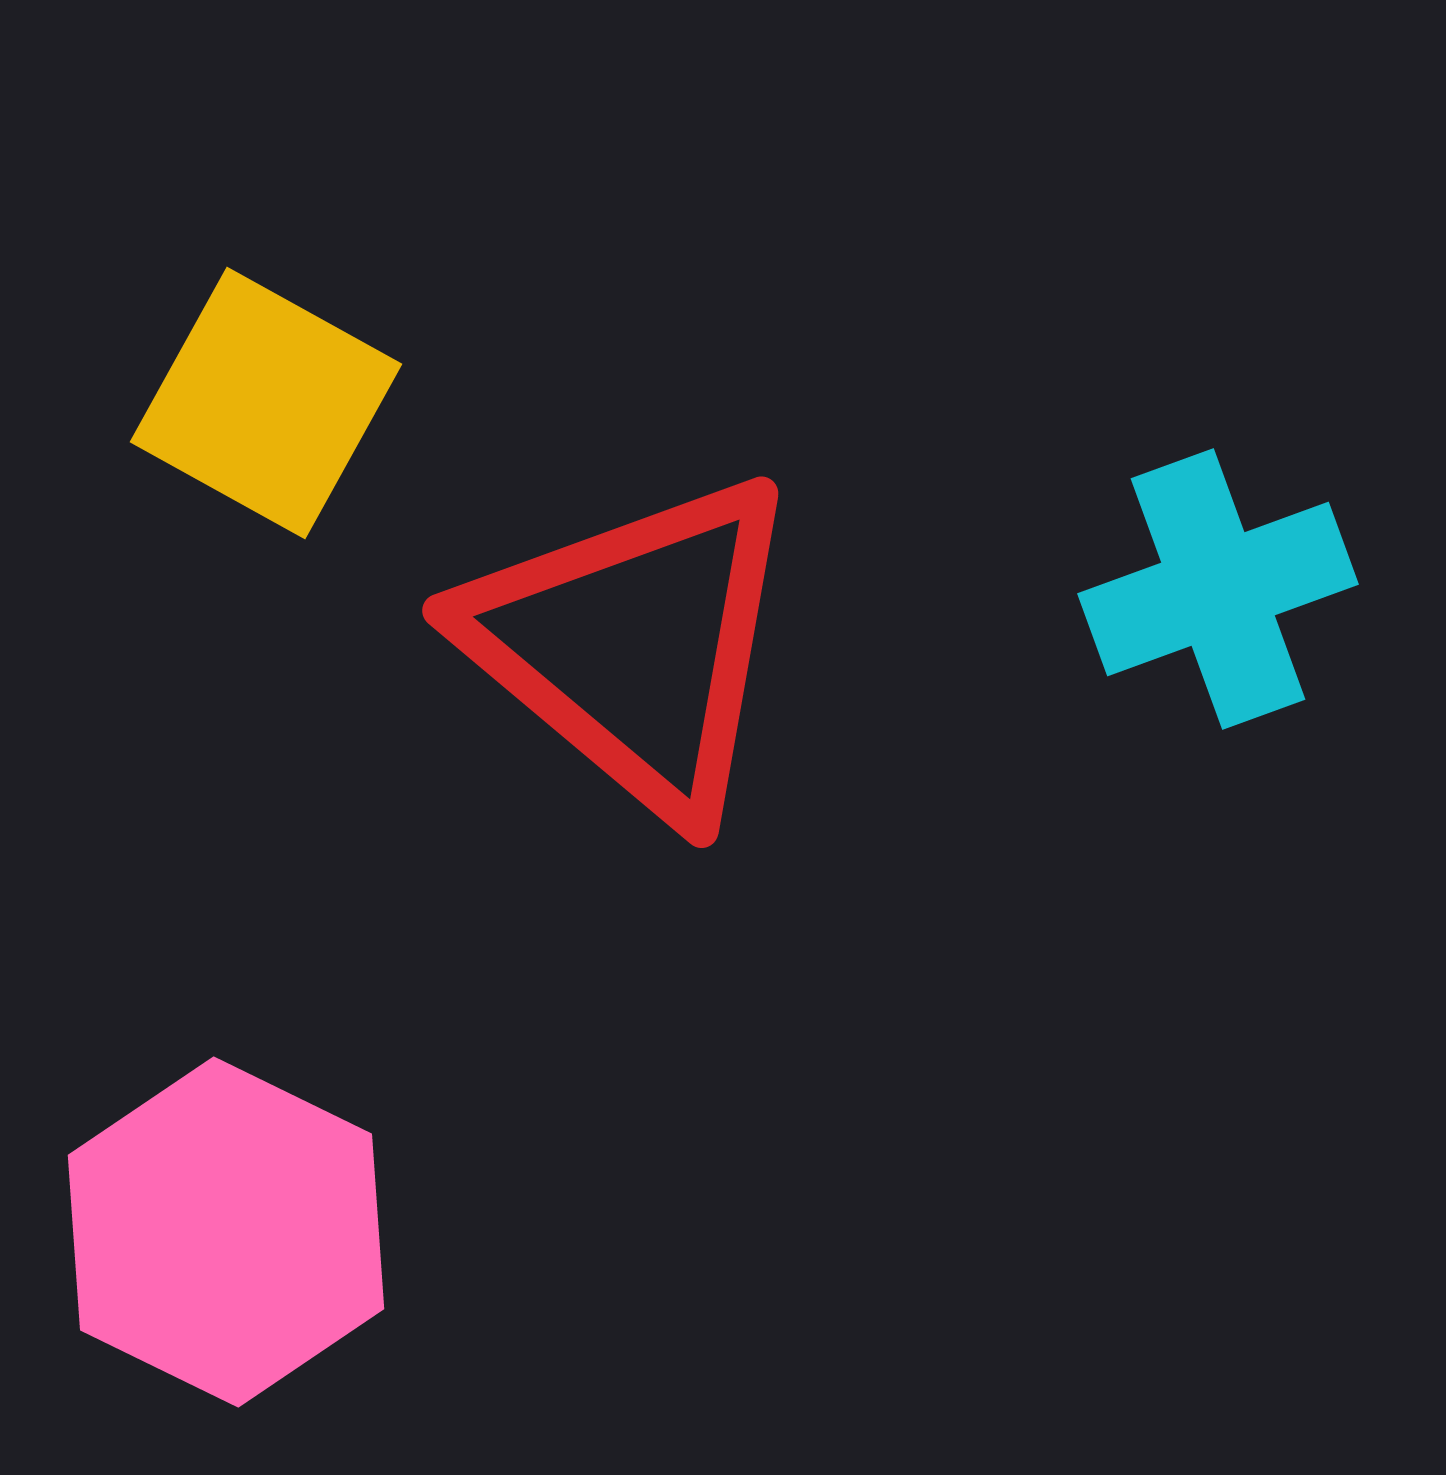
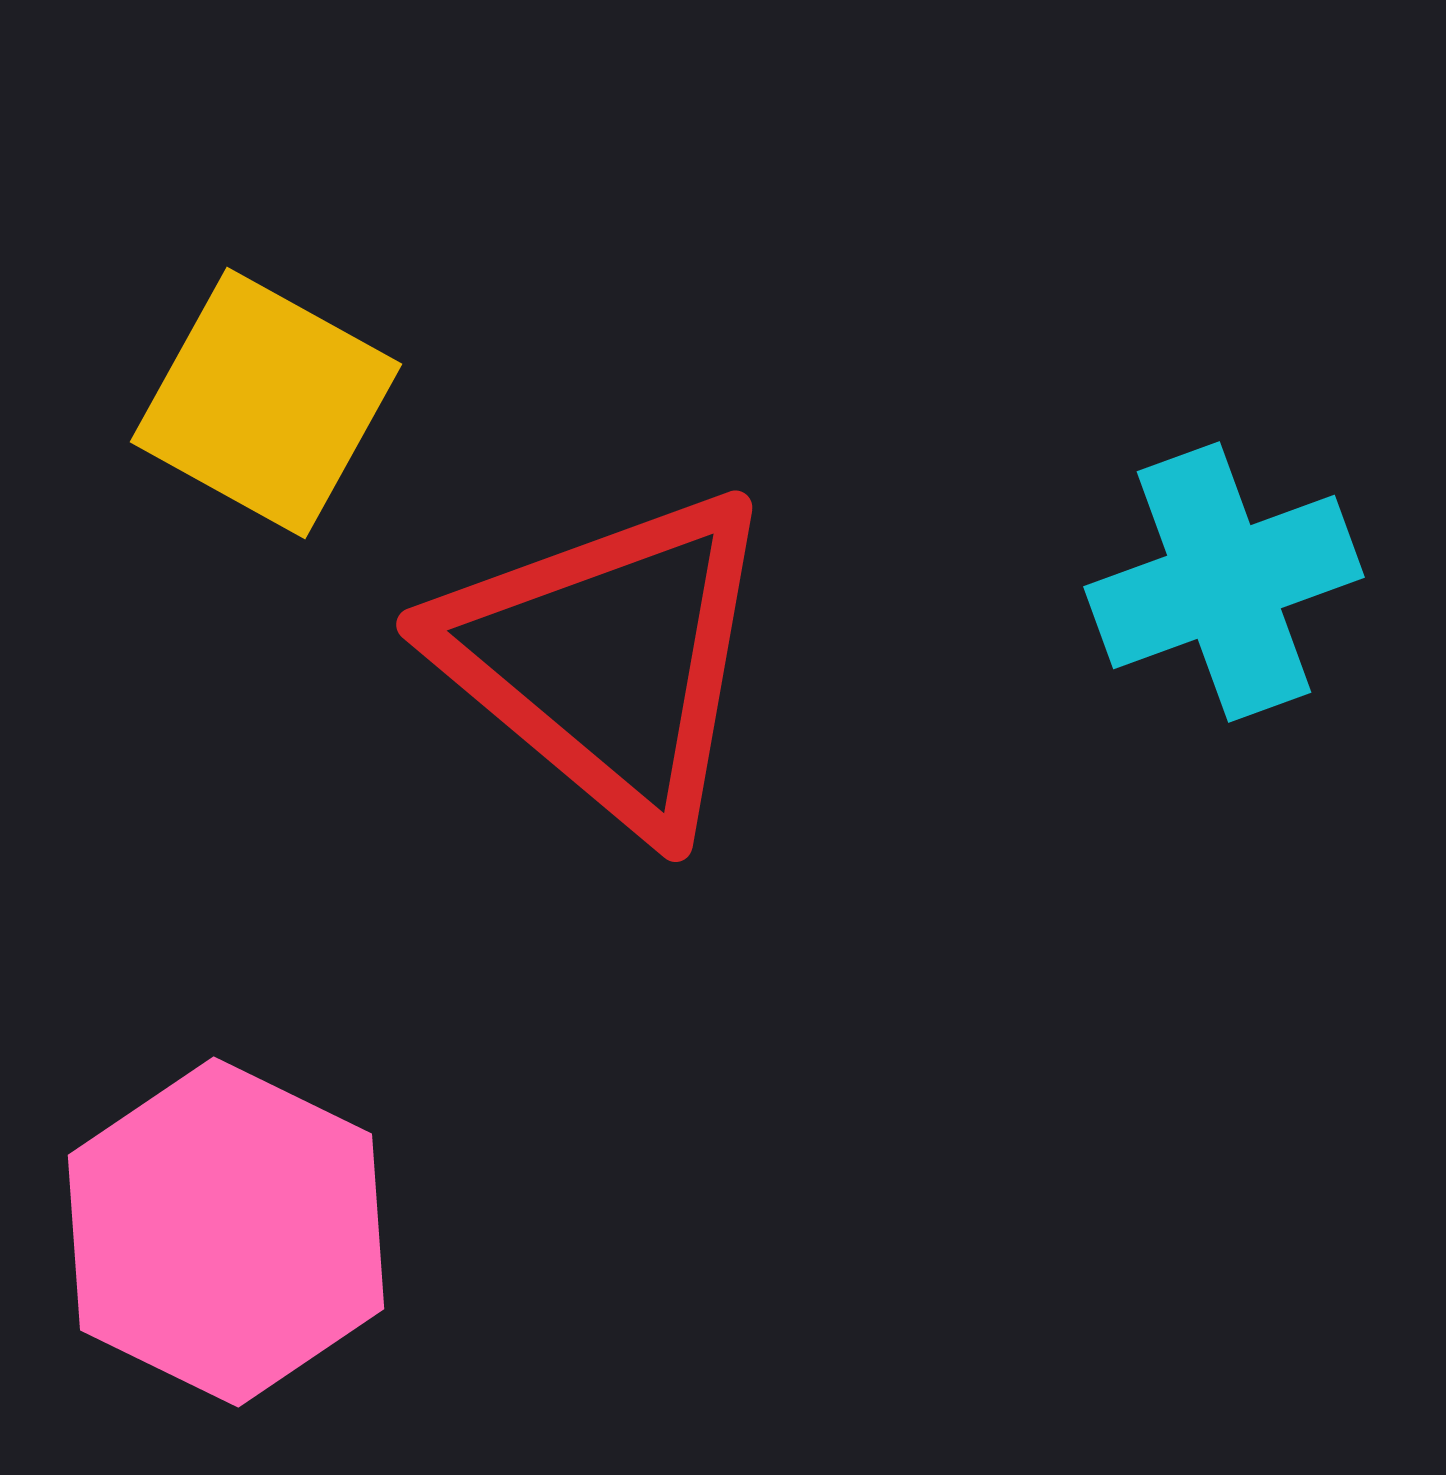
cyan cross: moved 6 px right, 7 px up
red triangle: moved 26 px left, 14 px down
